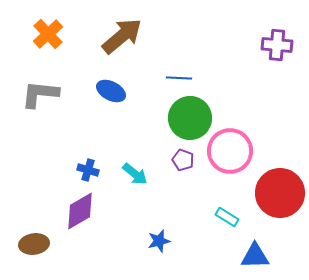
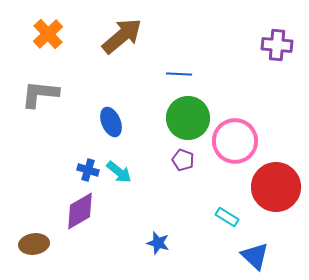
blue line: moved 4 px up
blue ellipse: moved 31 px down; rotated 40 degrees clockwise
green circle: moved 2 px left
pink circle: moved 5 px right, 10 px up
cyan arrow: moved 16 px left, 2 px up
red circle: moved 4 px left, 6 px up
blue star: moved 1 px left, 2 px down; rotated 30 degrees clockwise
blue triangle: rotated 44 degrees clockwise
